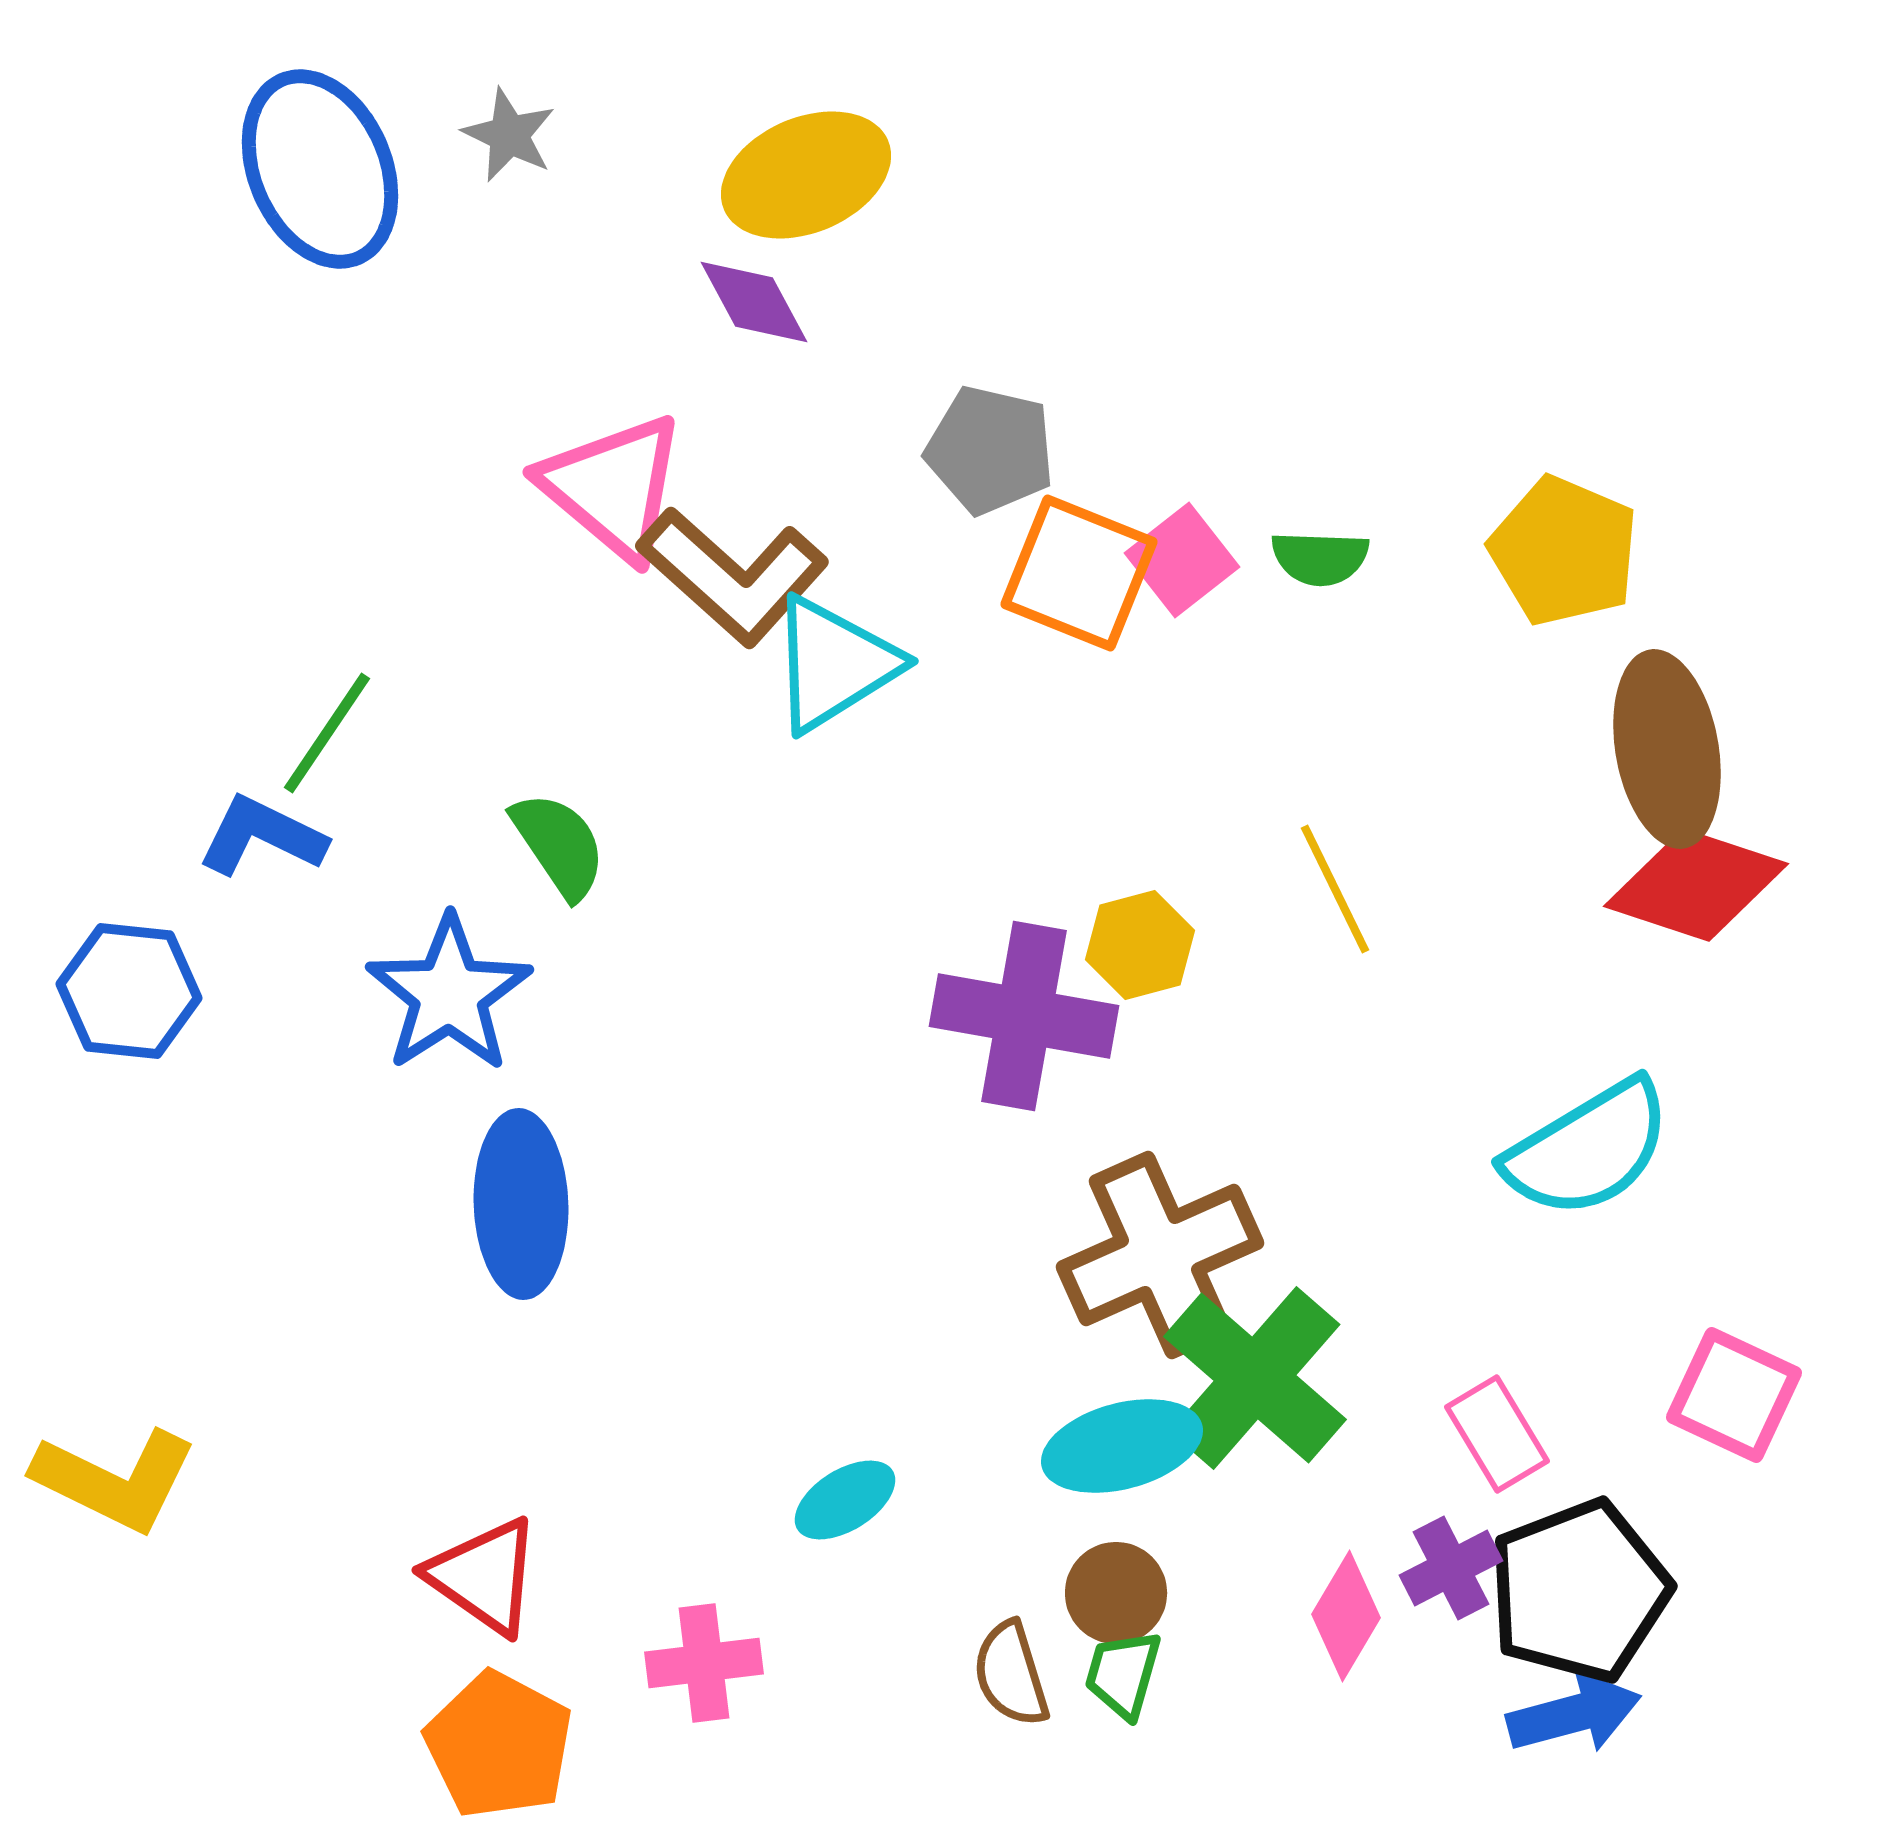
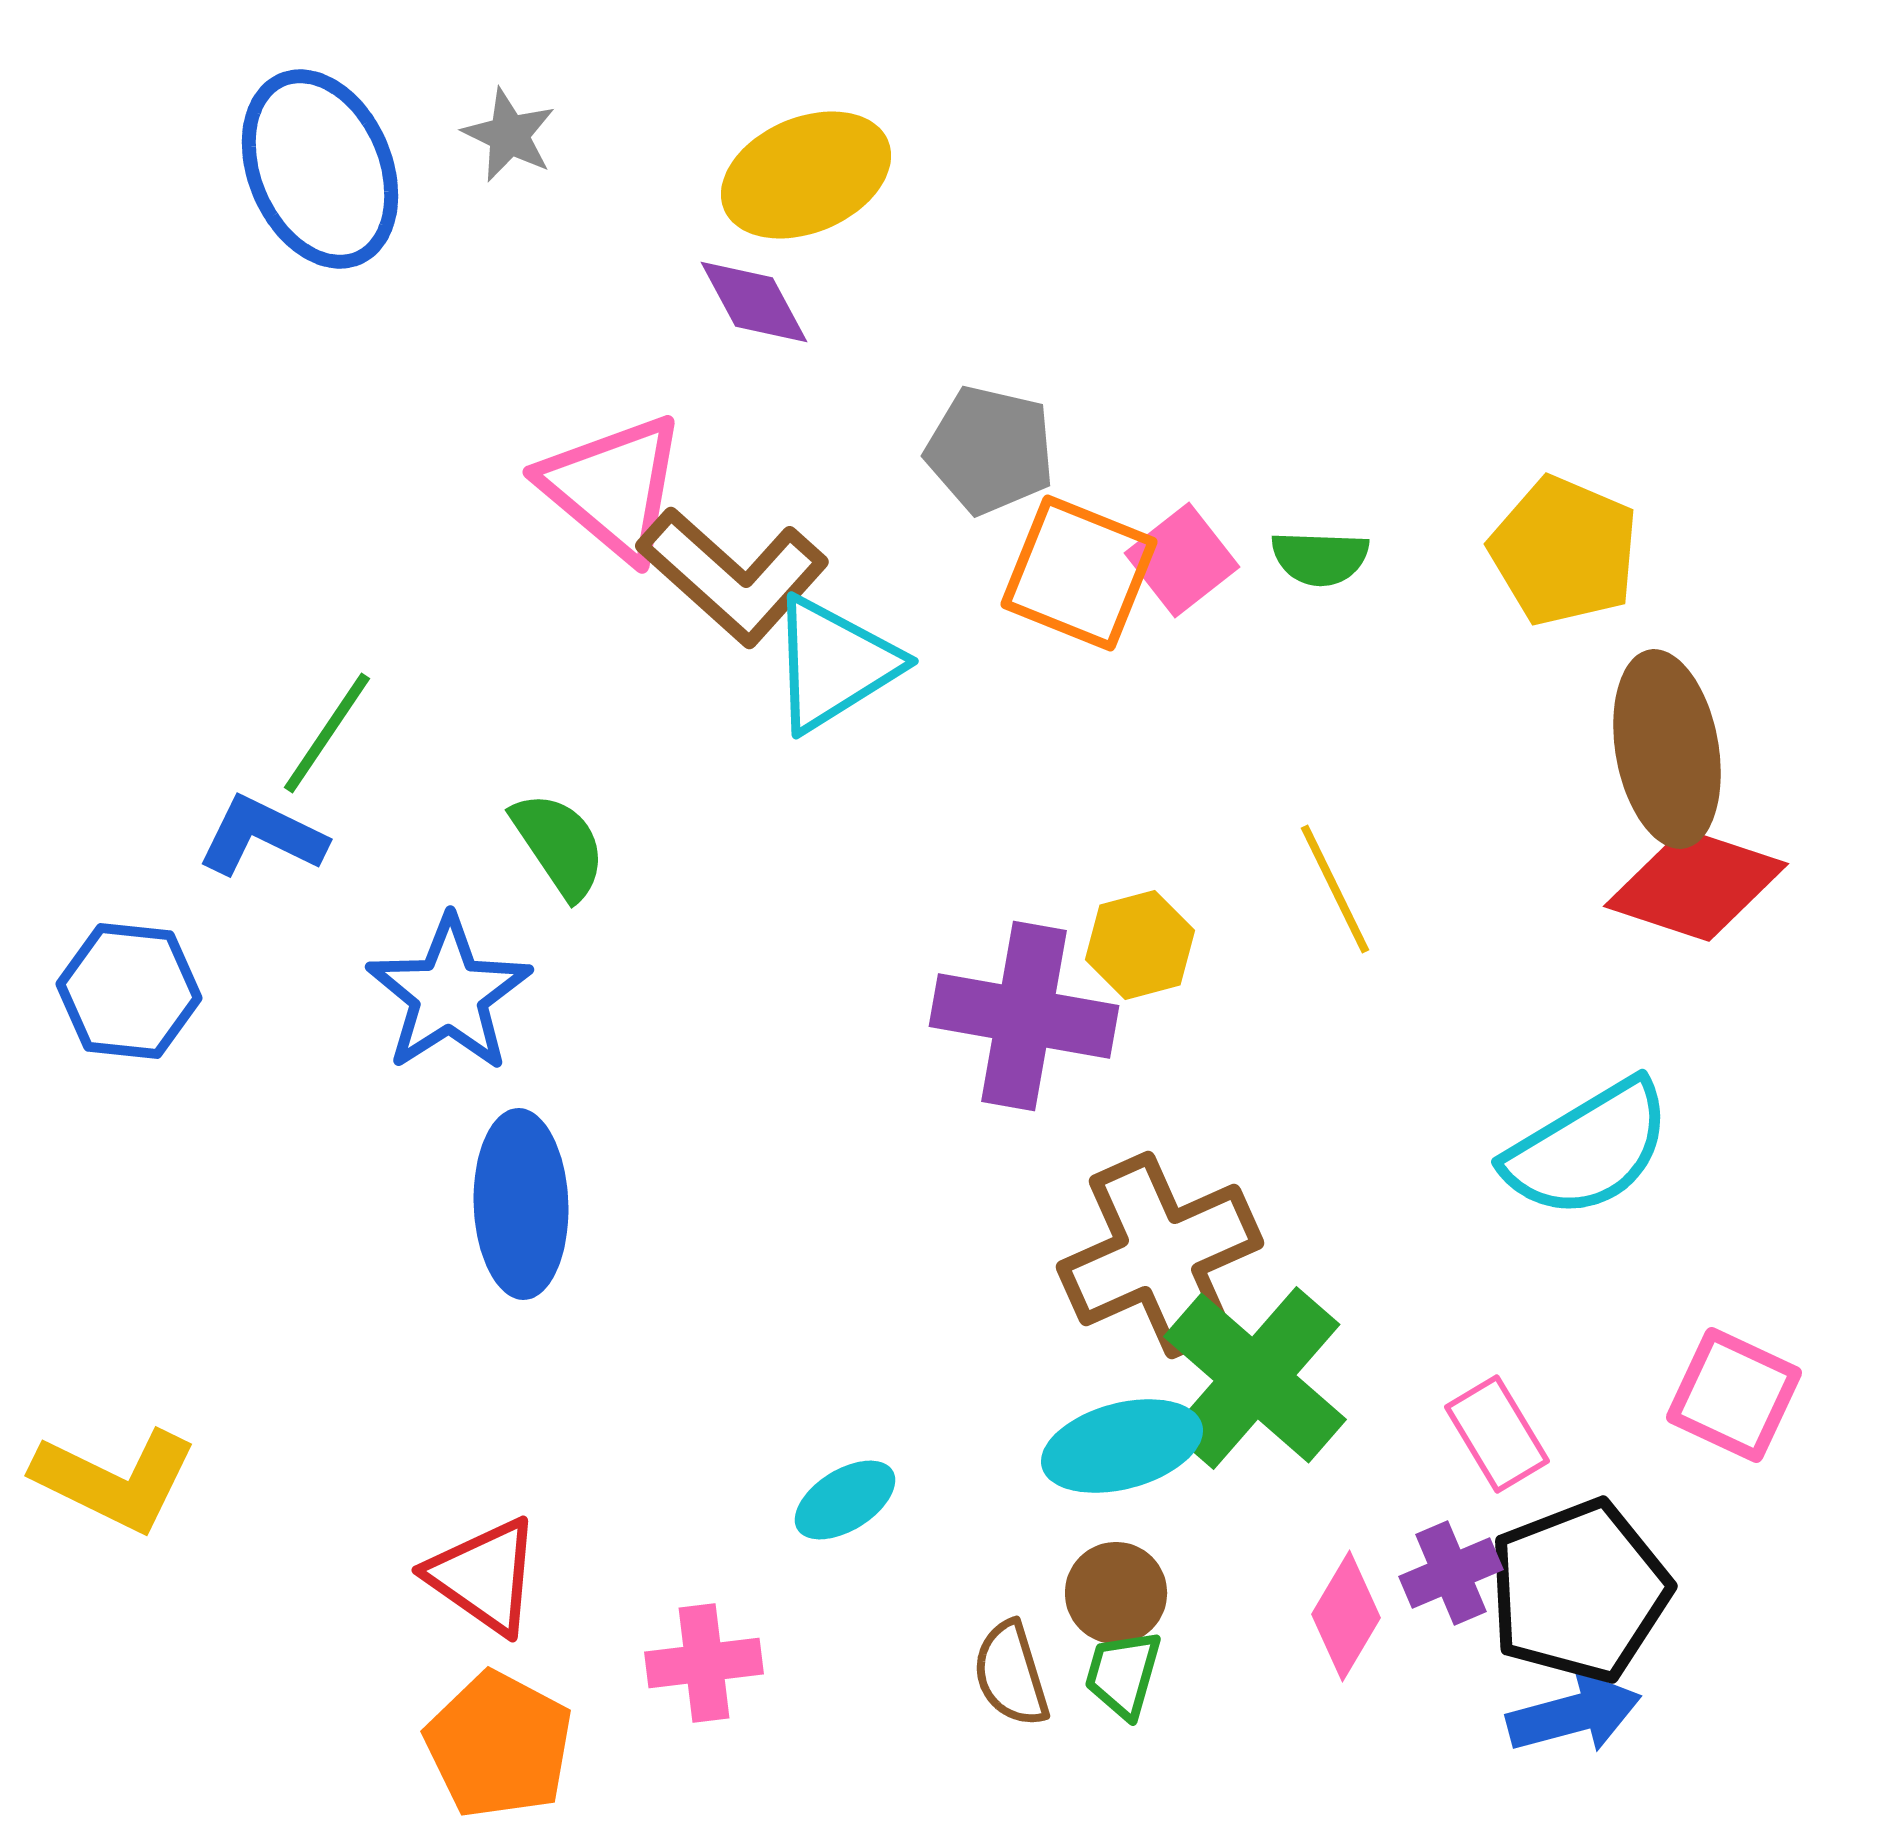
purple cross at (1451, 1568): moved 5 px down; rotated 4 degrees clockwise
